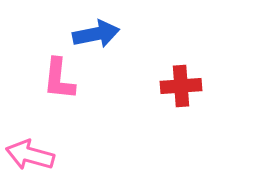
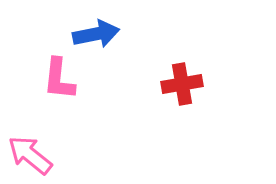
red cross: moved 1 px right, 2 px up; rotated 6 degrees counterclockwise
pink arrow: rotated 24 degrees clockwise
